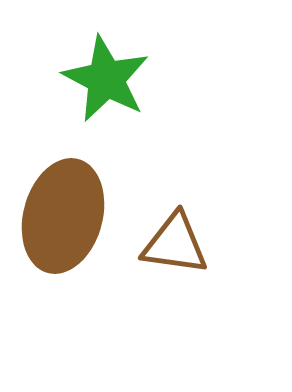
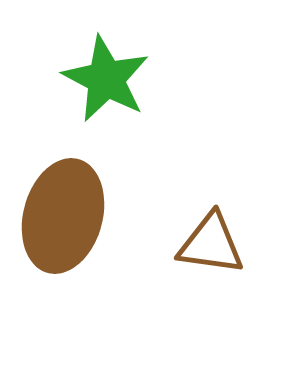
brown triangle: moved 36 px right
